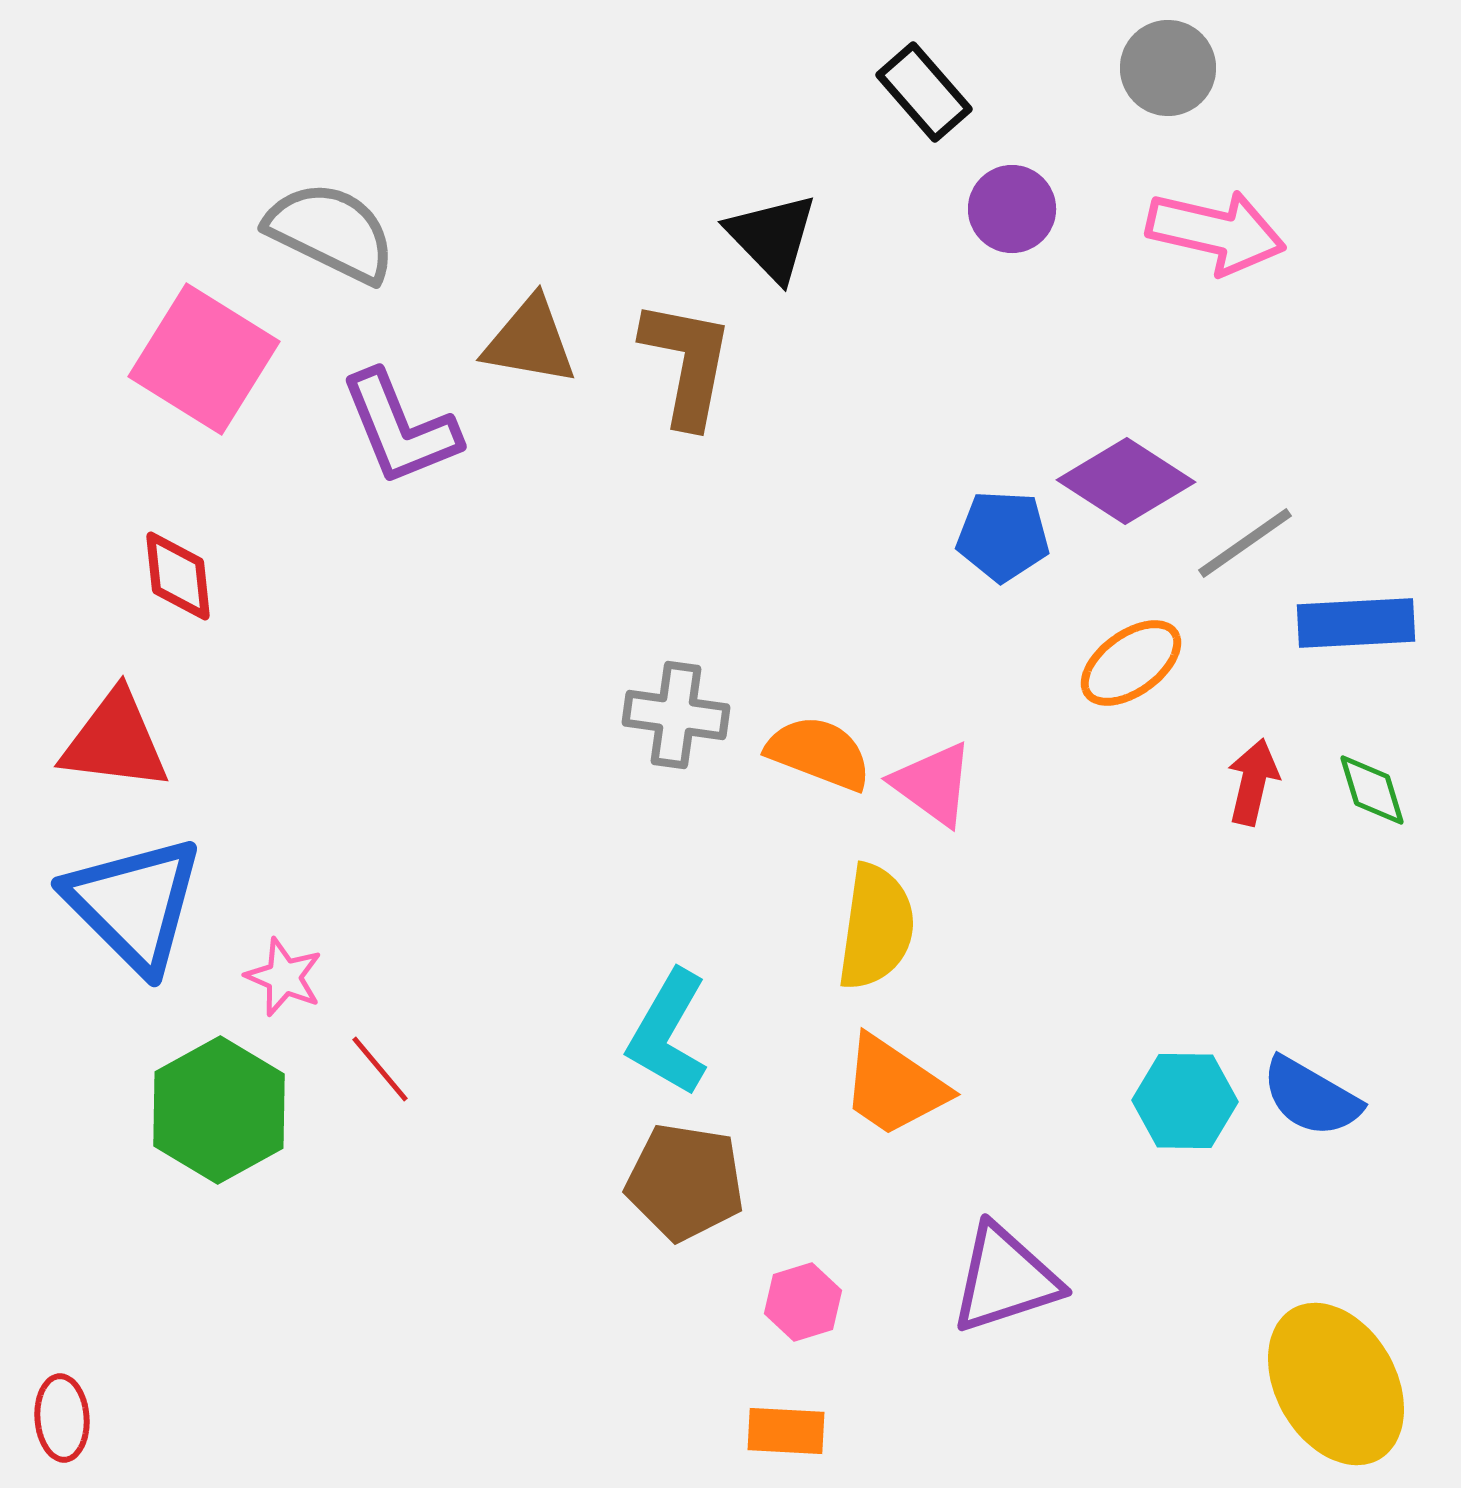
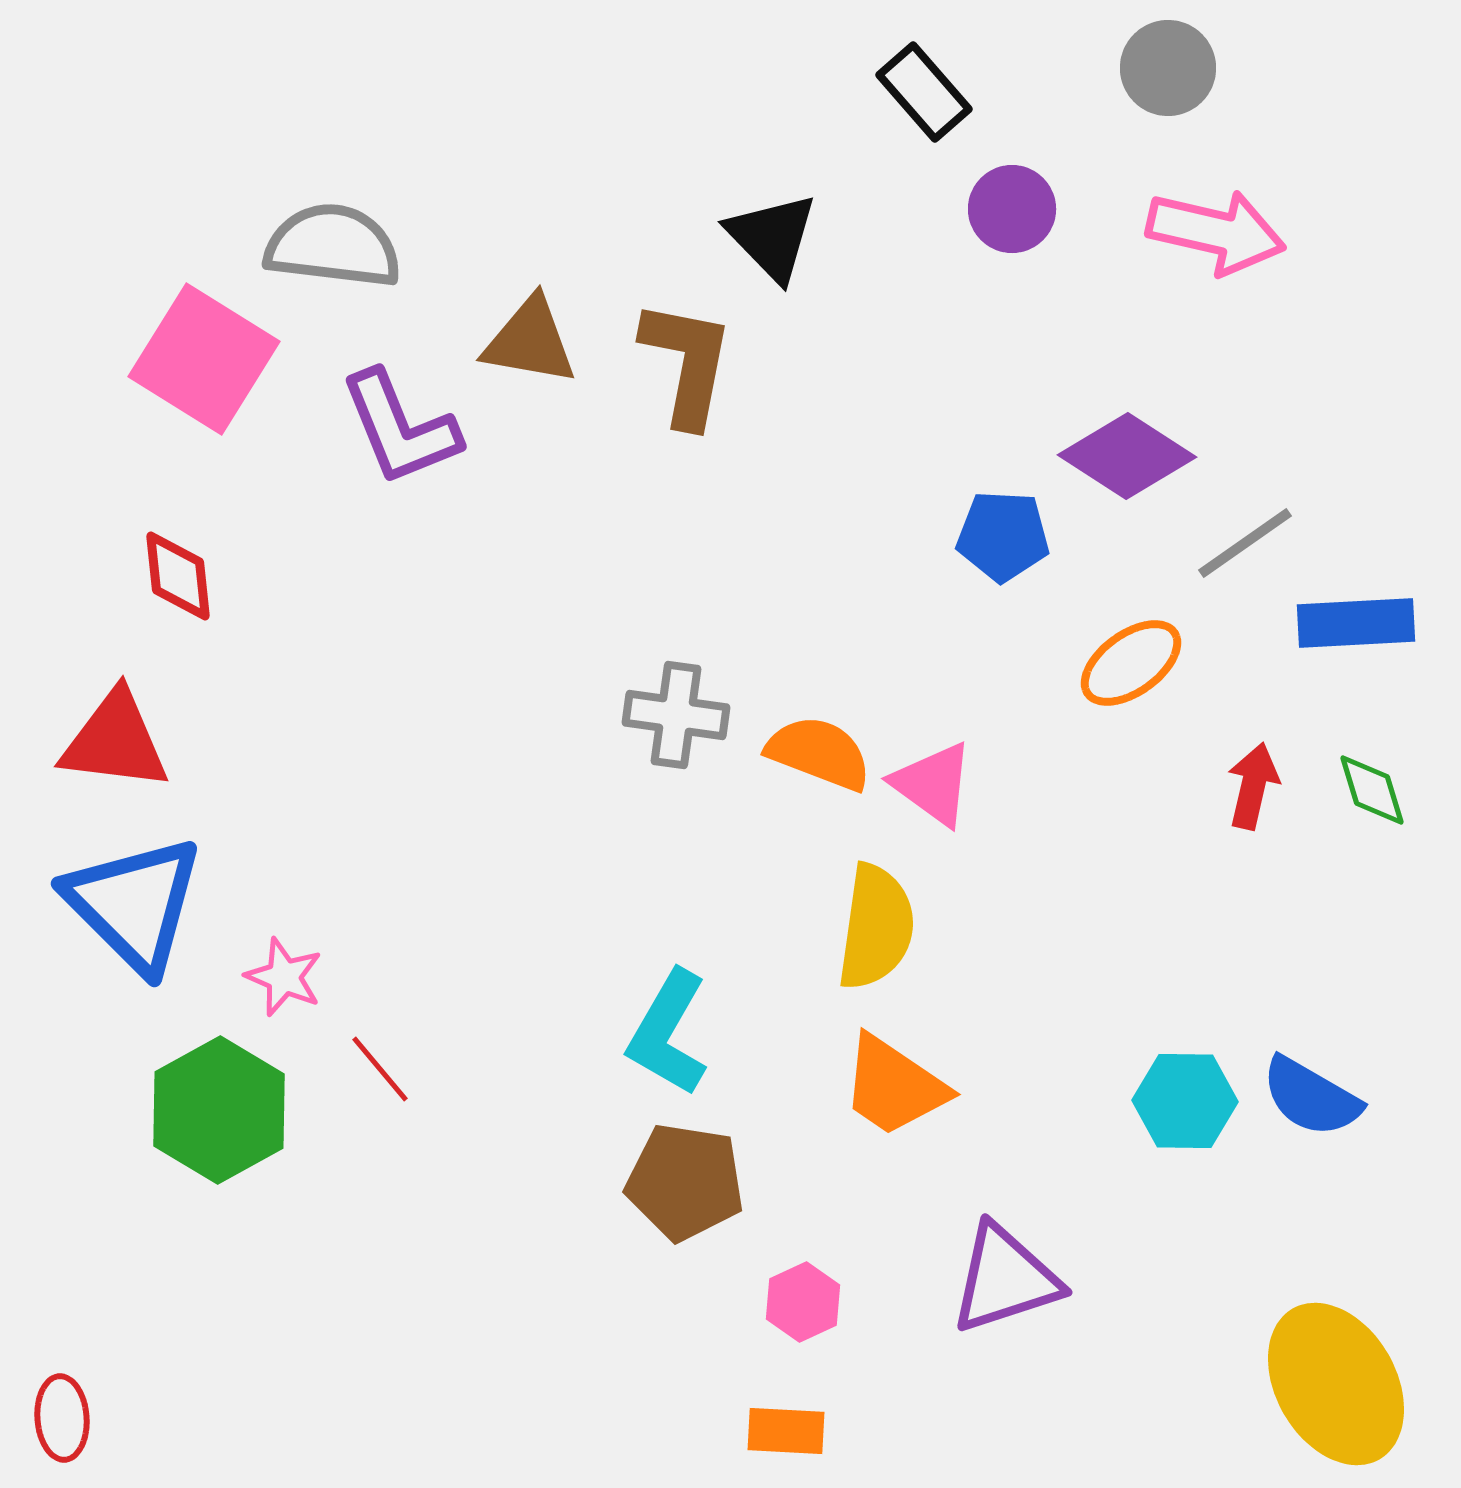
gray semicircle: moved 2 px right, 14 px down; rotated 19 degrees counterclockwise
purple diamond: moved 1 px right, 25 px up
red arrow: moved 4 px down
pink hexagon: rotated 8 degrees counterclockwise
